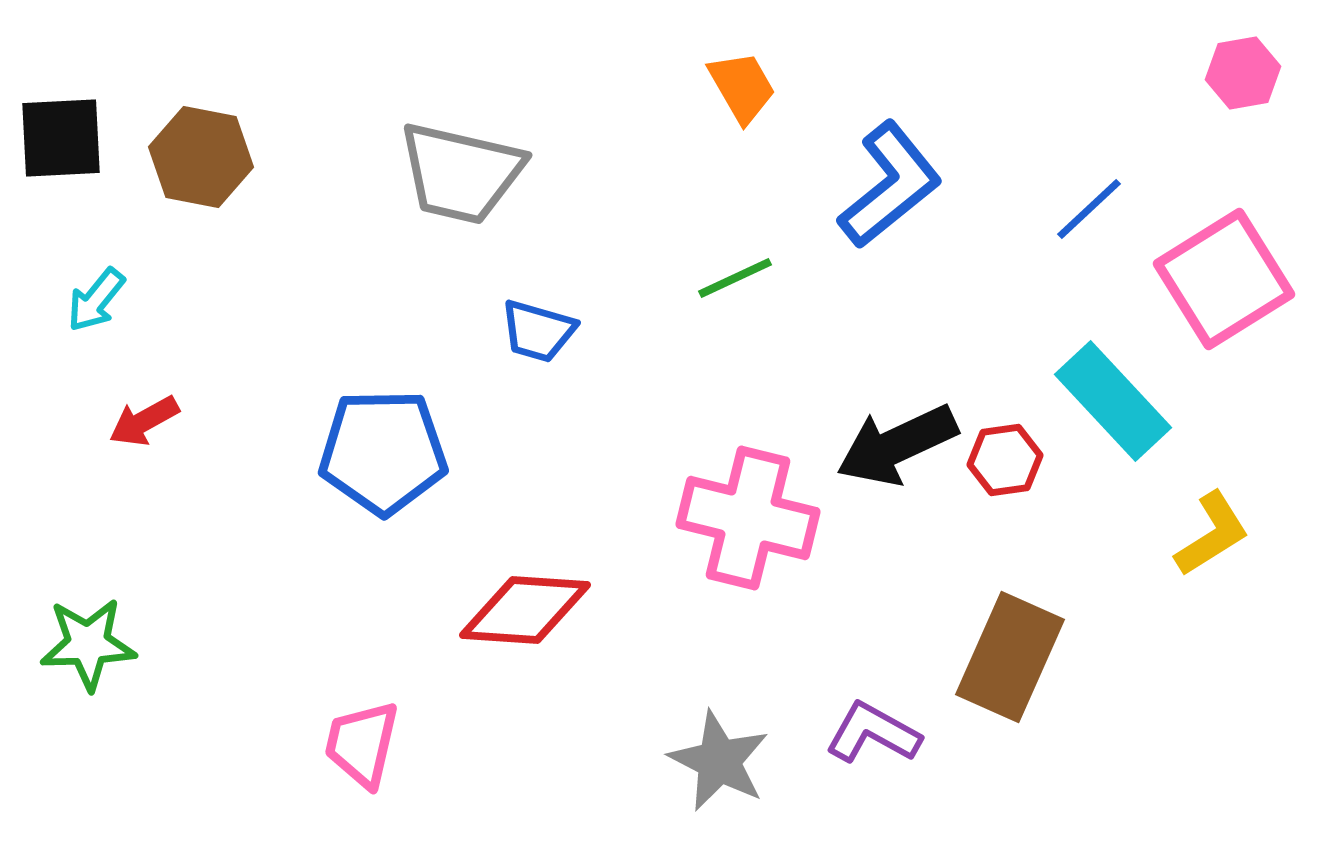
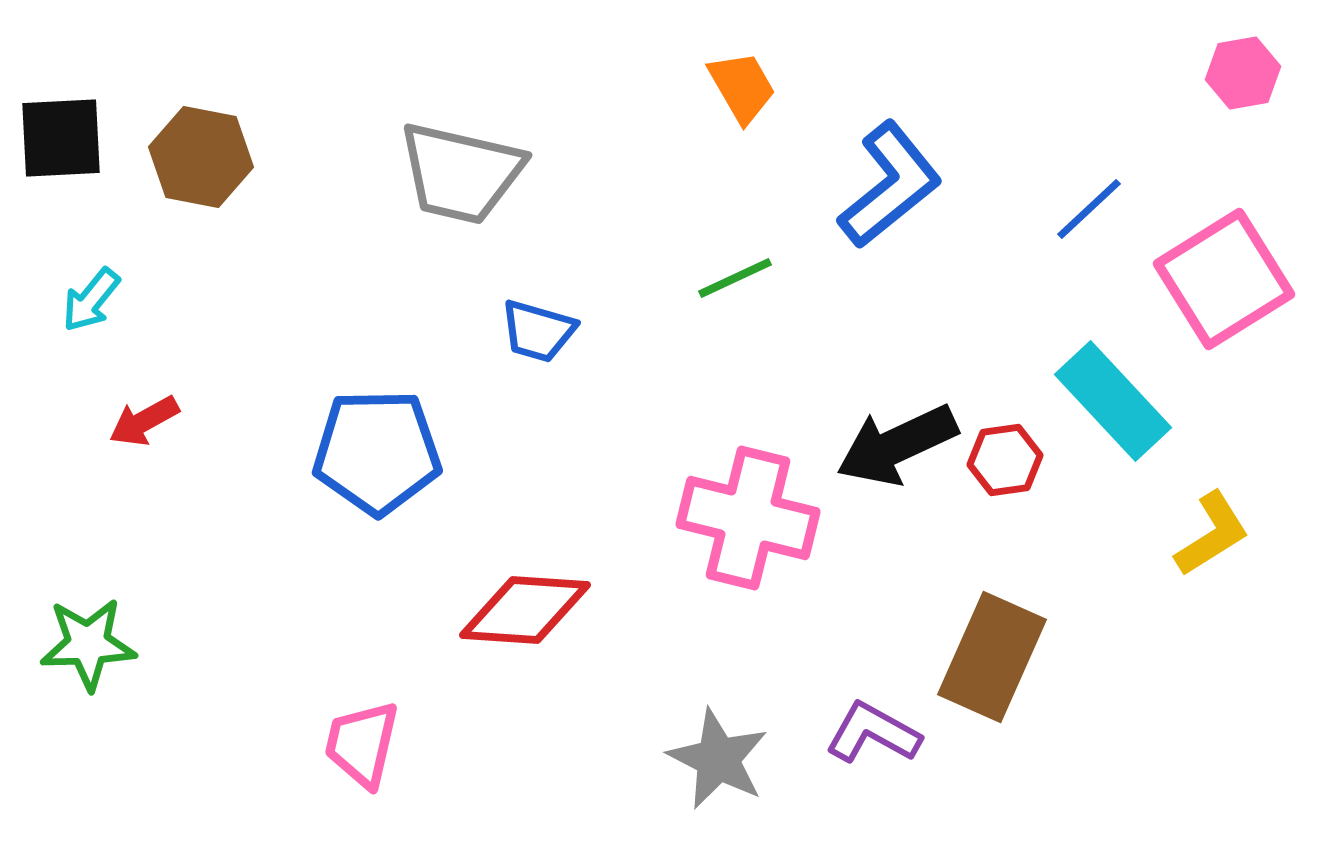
cyan arrow: moved 5 px left
blue pentagon: moved 6 px left
brown rectangle: moved 18 px left
gray star: moved 1 px left, 2 px up
